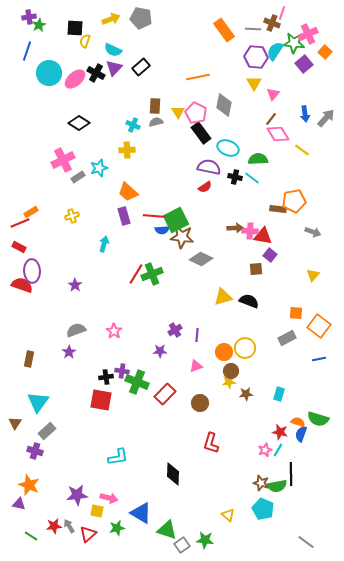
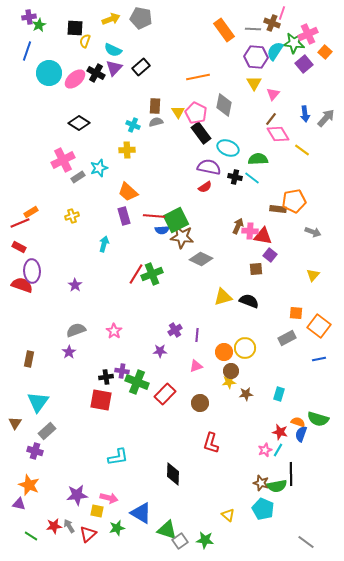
brown arrow at (235, 228): moved 3 px right, 2 px up; rotated 63 degrees counterclockwise
gray square at (182, 545): moved 2 px left, 4 px up
